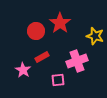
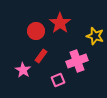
red rectangle: moved 1 px left, 1 px up; rotated 24 degrees counterclockwise
pink square: rotated 16 degrees counterclockwise
